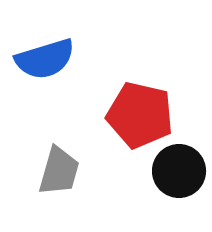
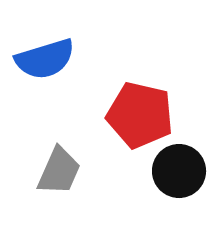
gray trapezoid: rotated 8 degrees clockwise
